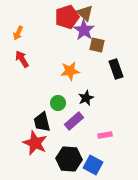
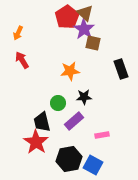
red pentagon: rotated 15 degrees counterclockwise
purple star: moved 1 px up
brown square: moved 4 px left, 2 px up
red arrow: moved 1 px down
black rectangle: moved 5 px right
black star: moved 2 px left, 1 px up; rotated 21 degrees clockwise
pink rectangle: moved 3 px left
red star: moved 1 px right, 1 px up; rotated 10 degrees clockwise
black hexagon: rotated 15 degrees counterclockwise
